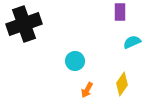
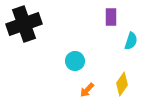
purple rectangle: moved 9 px left, 5 px down
cyan semicircle: moved 1 px left, 1 px up; rotated 132 degrees clockwise
orange arrow: rotated 14 degrees clockwise
